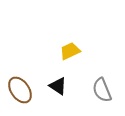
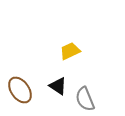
gray semicircle: moved 17 px left, 9 px down
